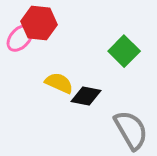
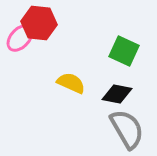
green square: rotated 20 degrees counterclockwise
yellow semicircle: moved 12 px right
black diamond: moved 31 px right, 2 px up
gray semicircle: moved 4 px left, 1 px up
